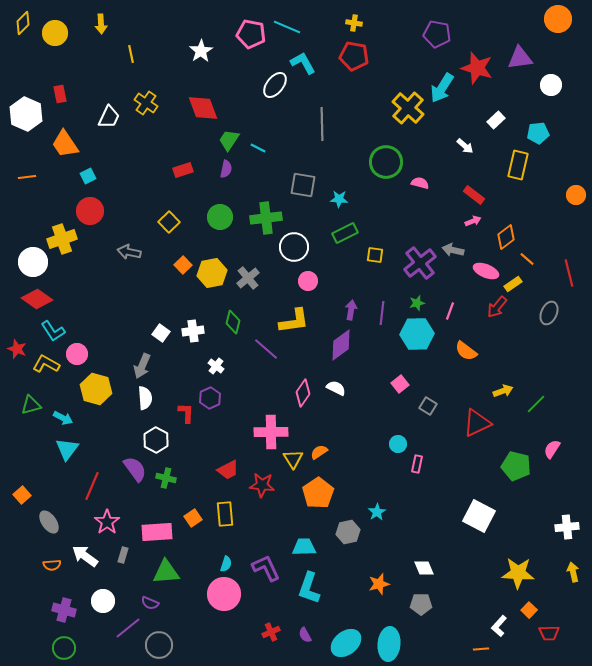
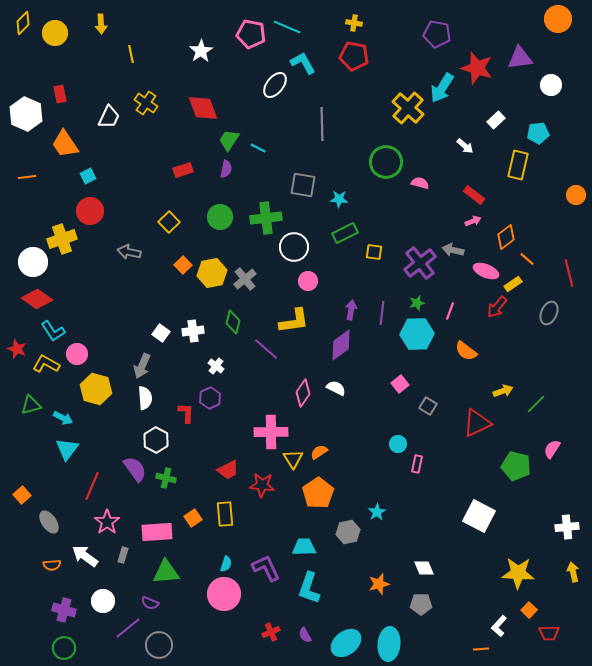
yellow square at (375, 255): moved 1 px left, 3 px up
gray cross at (248, 278): moved 3 px left, 1 px down
